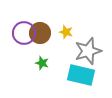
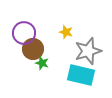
brown circle: moved 7 px left, 16 px down
